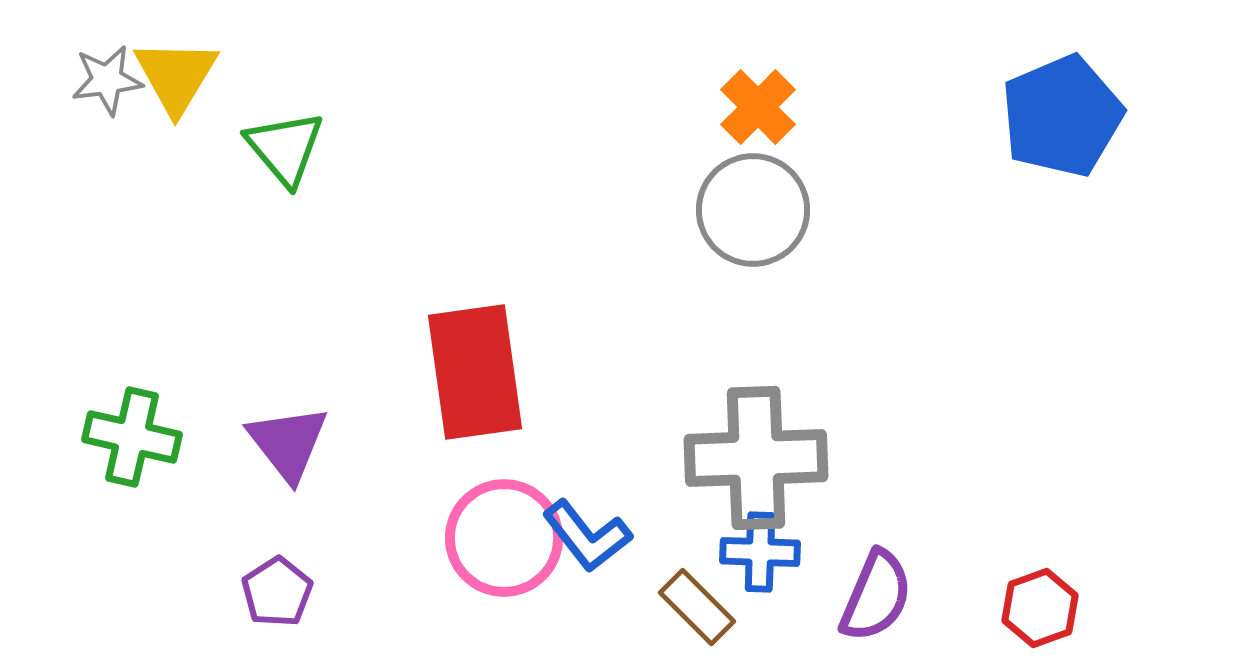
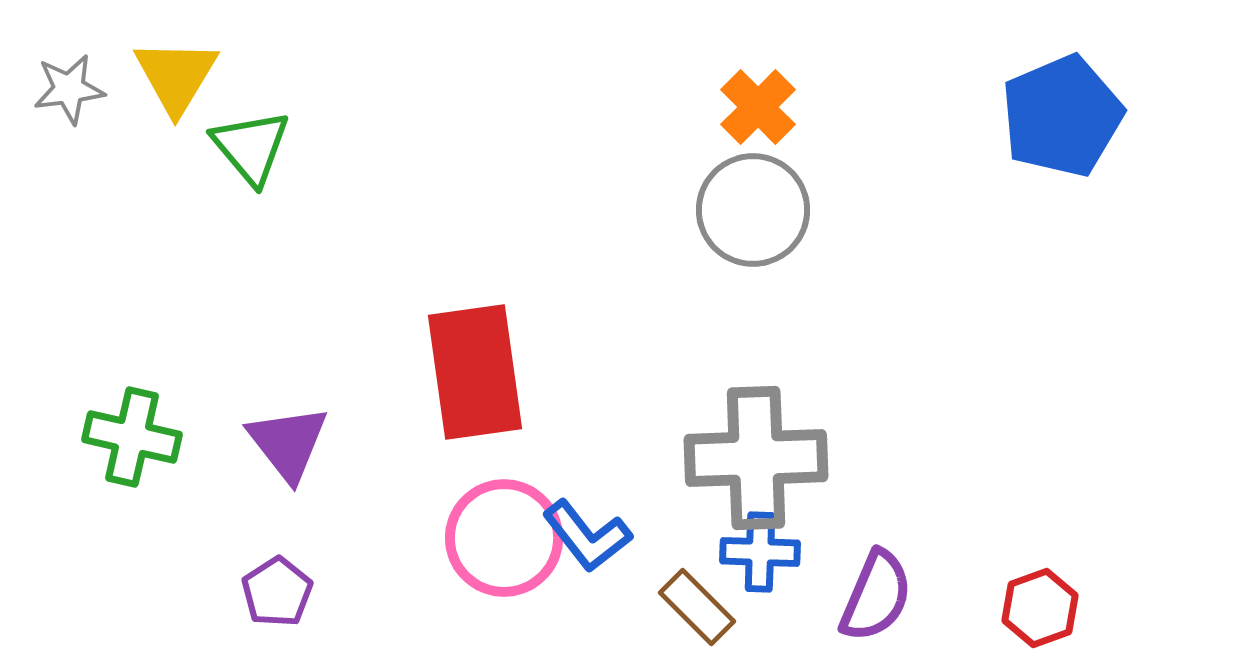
gray star: moved 38 px left, 9 px down
green triangle: moved 34 px left, 1 px up
